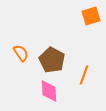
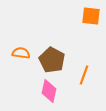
orange square: rotated 24 degrees clockwise
orange semicircle: rotated 48 degrees counterclockwise
pink diamond: rotated 15 degrees clockwise
